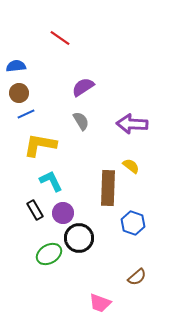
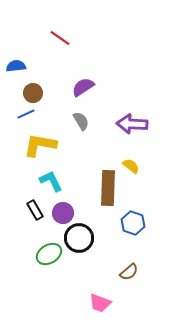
brown circle: moved 14 px right
brown semicircle: moved 8 px left, 5 px up
